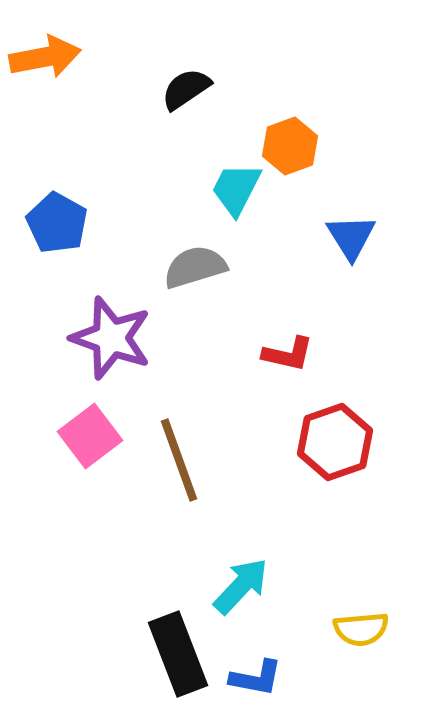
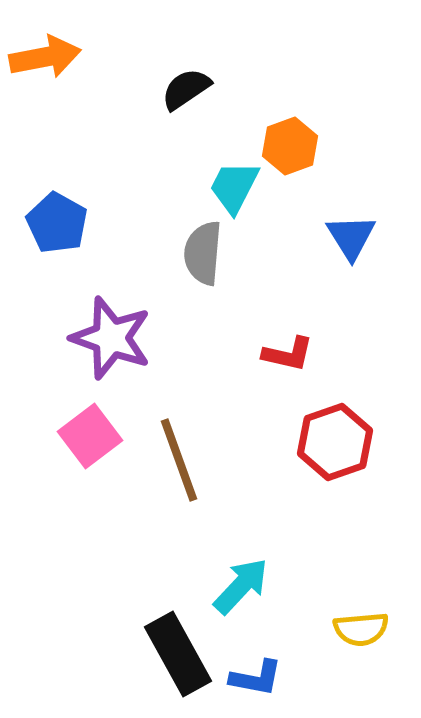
cyan trapezoid: moved 2 px left, 2 px up
gray semicircle: moved 8 px right, 14 px up; rotated 68 degrees counterclockwise
black rectangle: rotated 8 degrees counterclockwise
